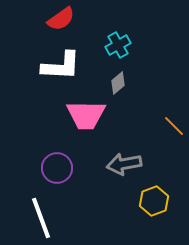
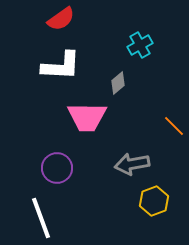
cyan cross: moved 22 px right
pink trapezoid: moved 1 px right, 2 px down
gray arrow: moved 8 px right
